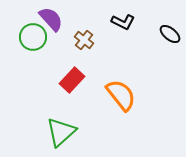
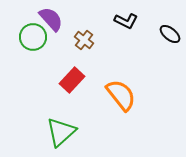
black L-shape: moved 3 px right, 1 px up
